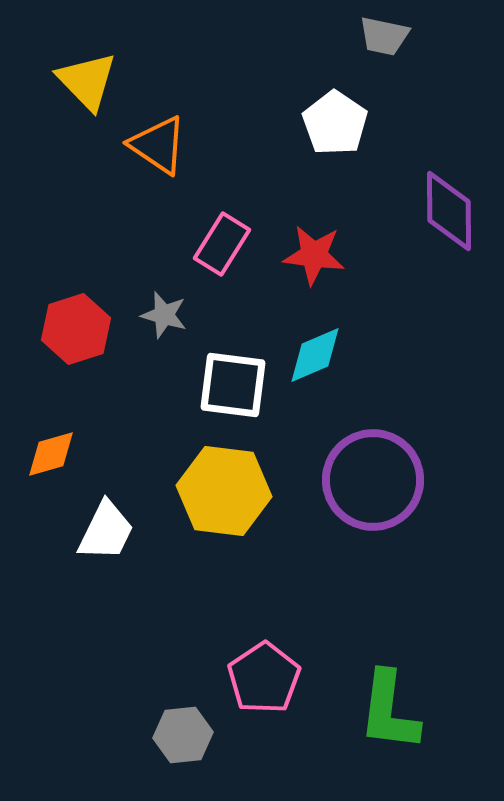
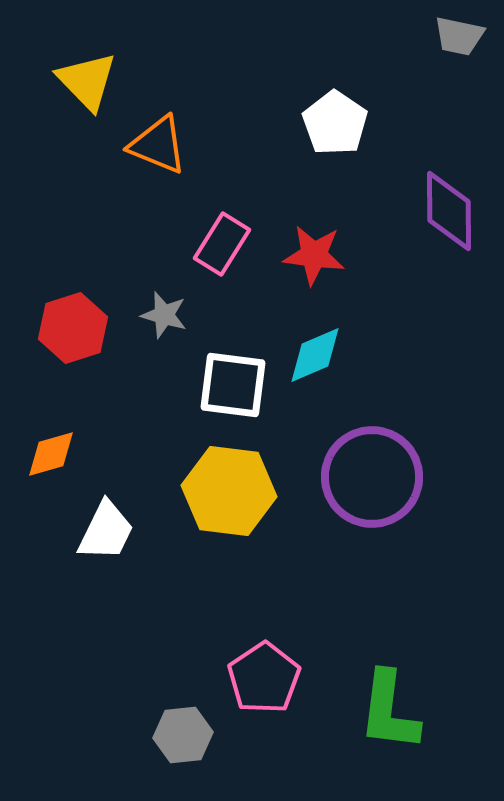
gray trapezoid: moved 75 px right
orange triangle: rotated 12 degrees counterclockwise
red hexagon: moved 3 px left, 1 px up
purple circle: moved 1 px left, 3 px up
yellow hexagon: moved 5 px right
